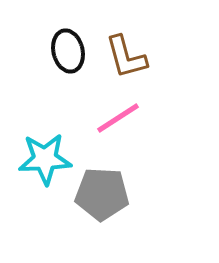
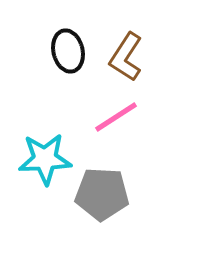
brown L-shape: rotated 48 degrees clockwise
pink line: moved 2 px left, 1 px up
